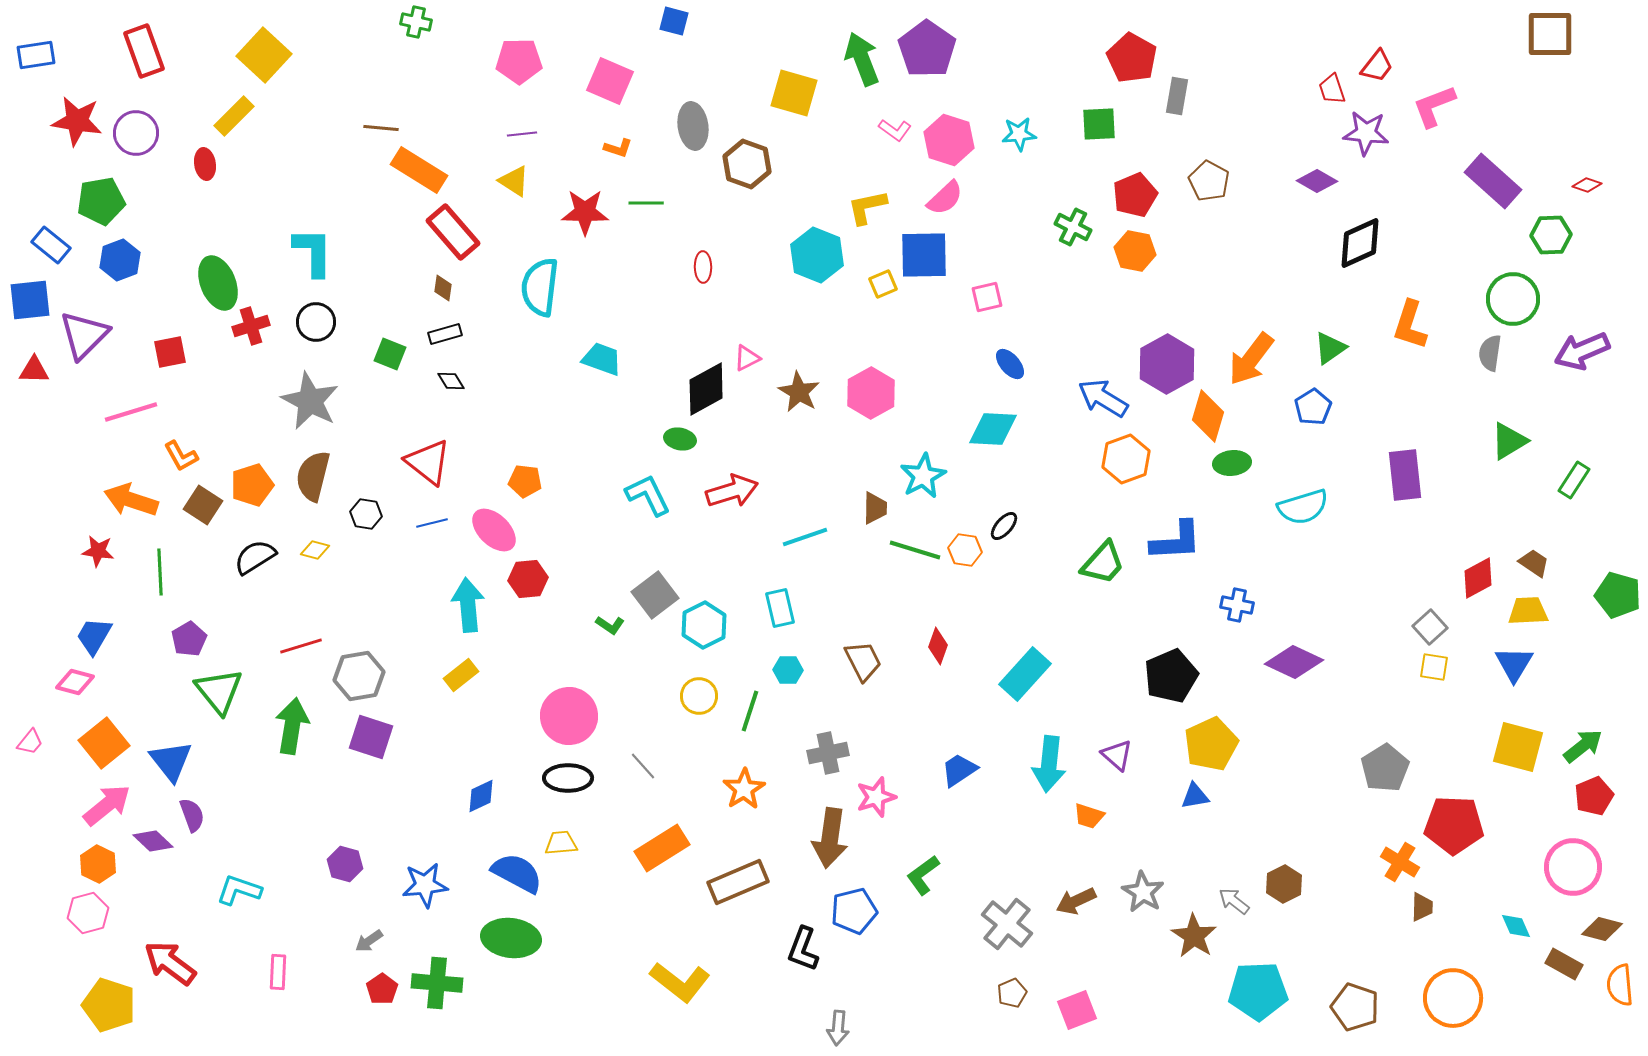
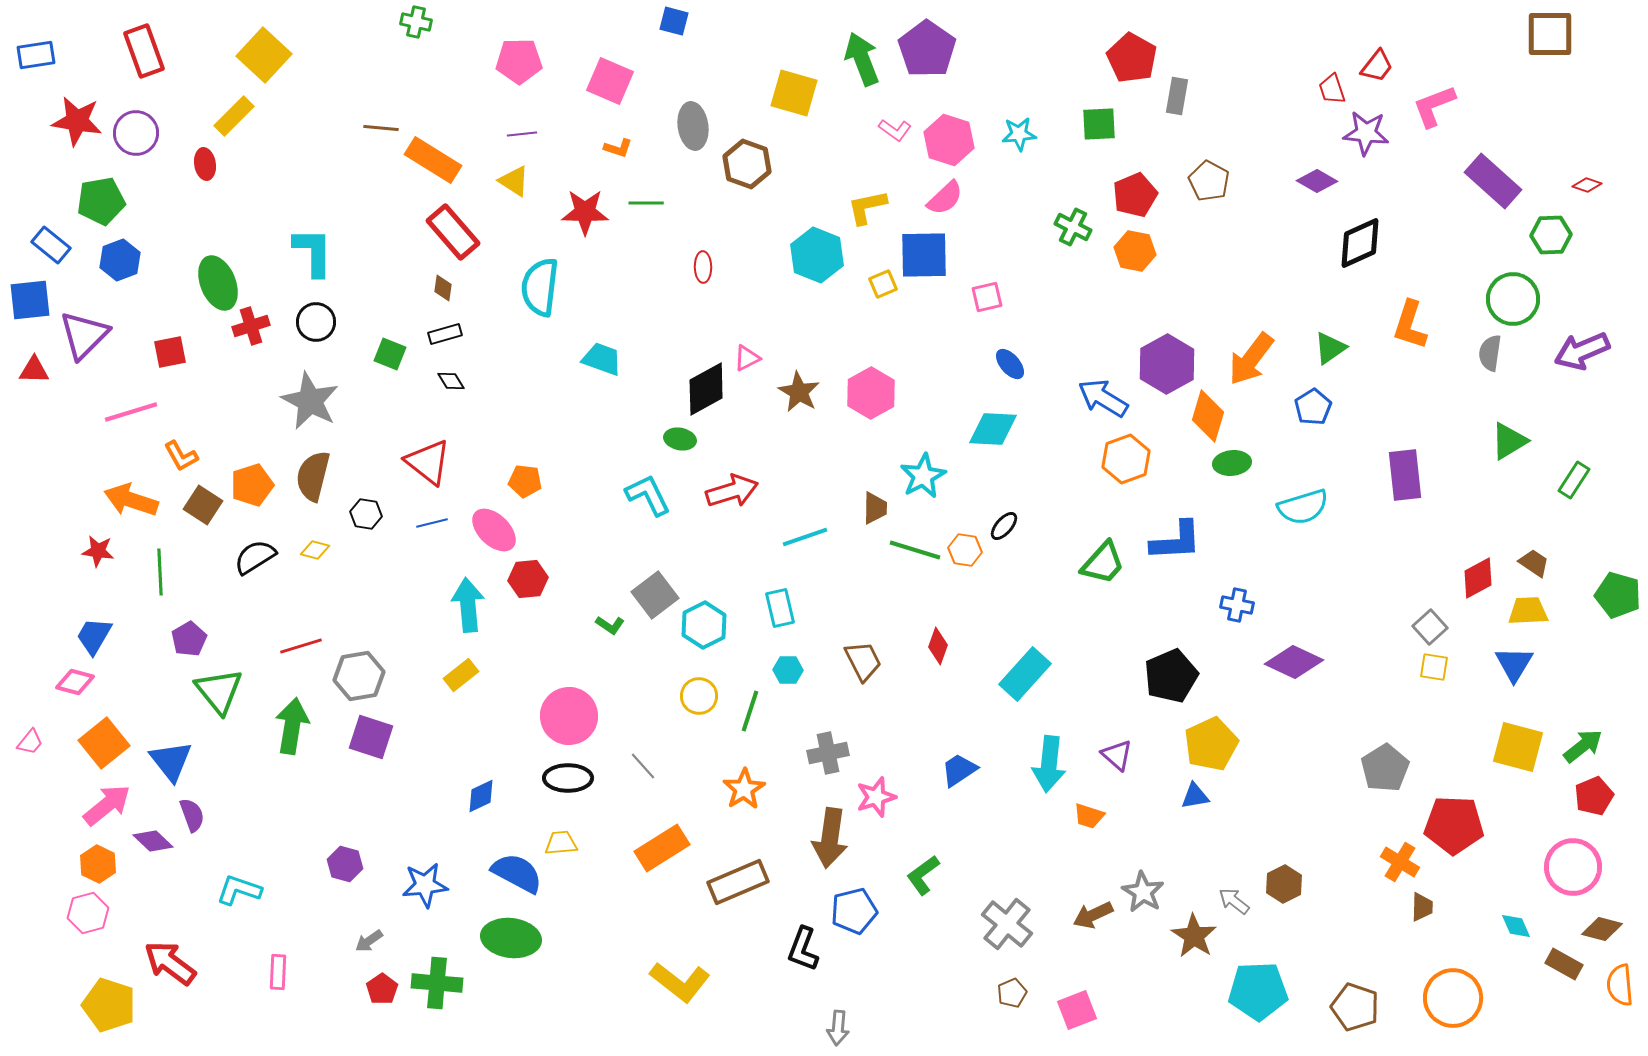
orange rectangle at (419, 170): moved 14 px right, 10 px up
brown arrow at (1076, 901): moved 17 px right, 14 px down
